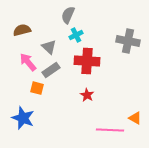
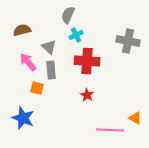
gray rectangle: rotated 60 degrees counterclockwise
